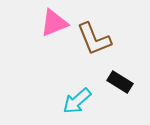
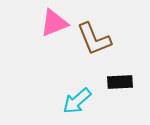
black rectangle: rotated 35 degrees counterclockwise
